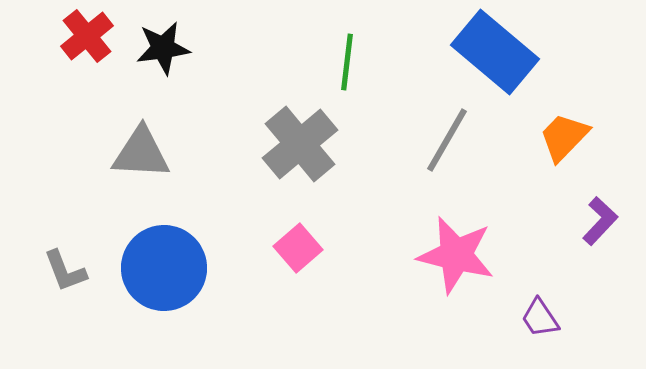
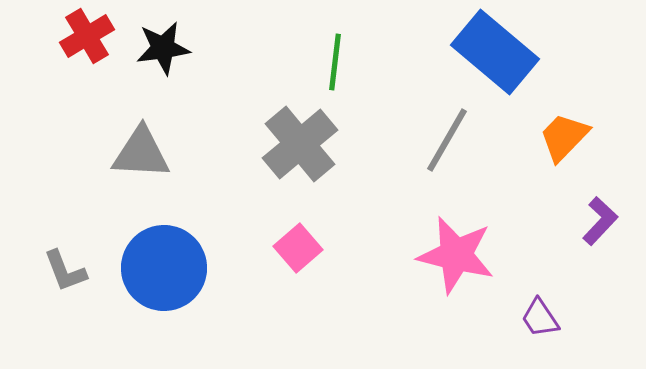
red cross: rotated 8 degrees clockwise
green line: moved 12 px left
